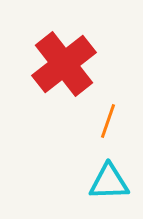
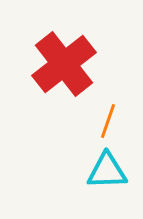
cyan triangle: moved 2 px left, 11 px up
